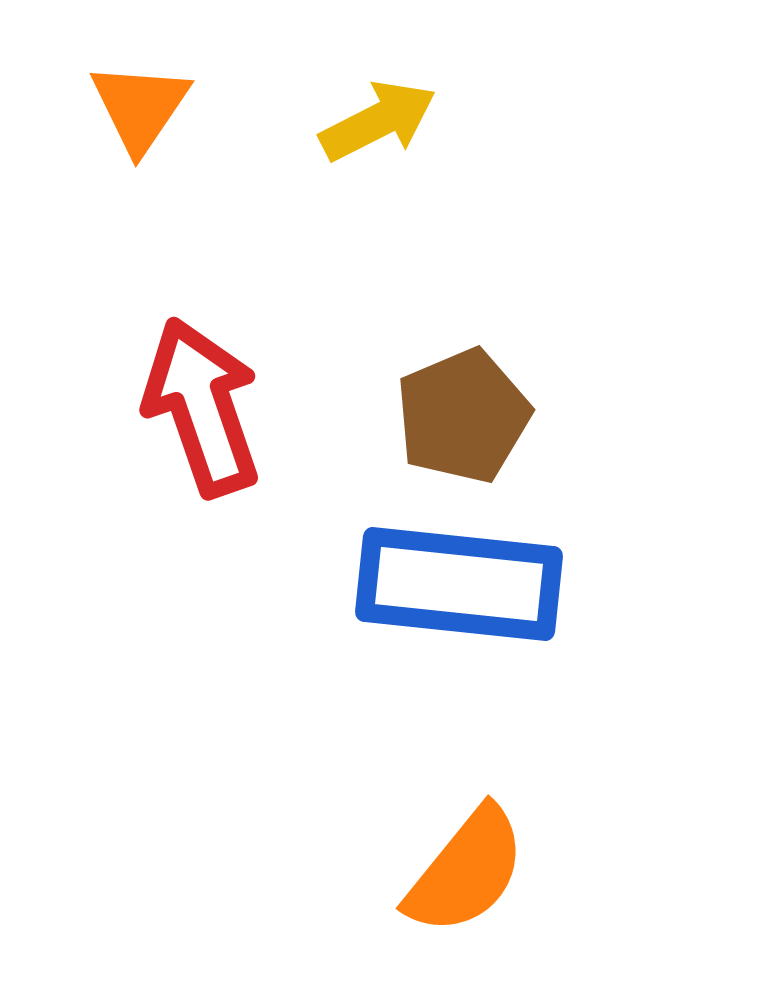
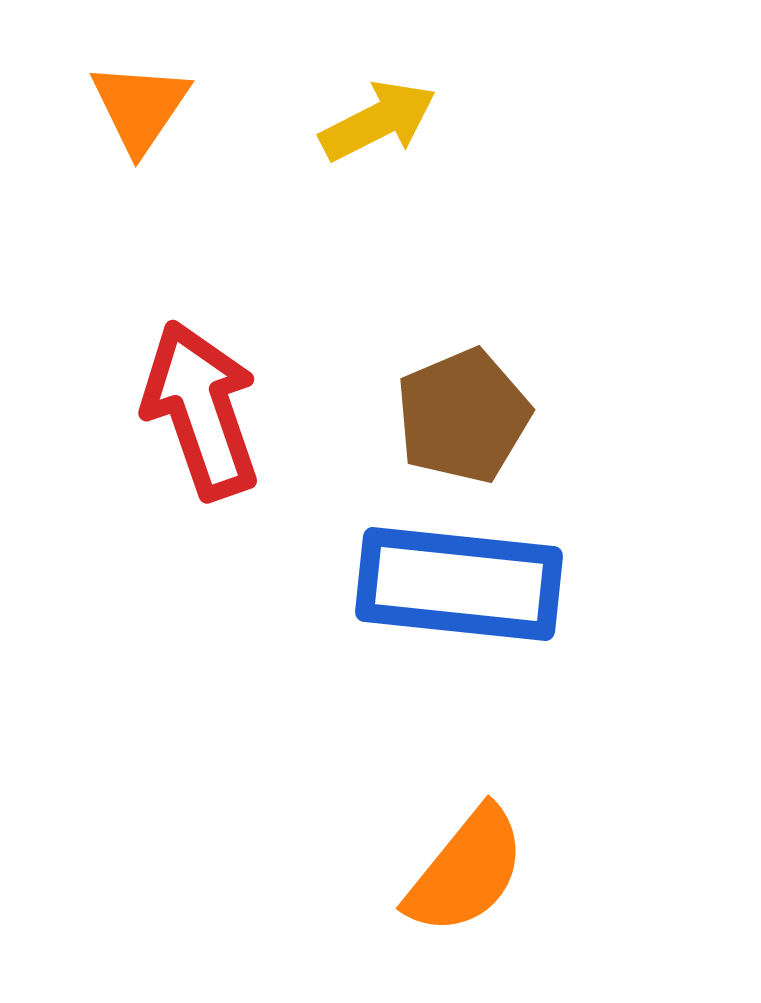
red arrow: moved 1 px left, 3 px down
